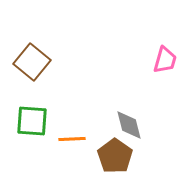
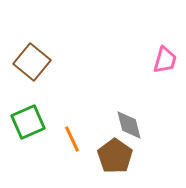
green square: moved 4 px left, 1 px down; rotated 28 degrees counterclockwise
orange line: rotated 68 degrees clockwise
